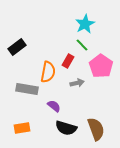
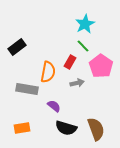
green line: moved 1 px right, 1 px down
red rectangle: moved 2 px right, 1 px down
